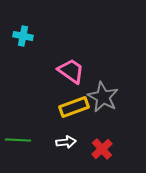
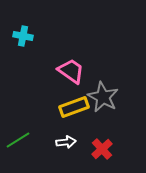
green line: rotated 35 degrees counterclockwise
